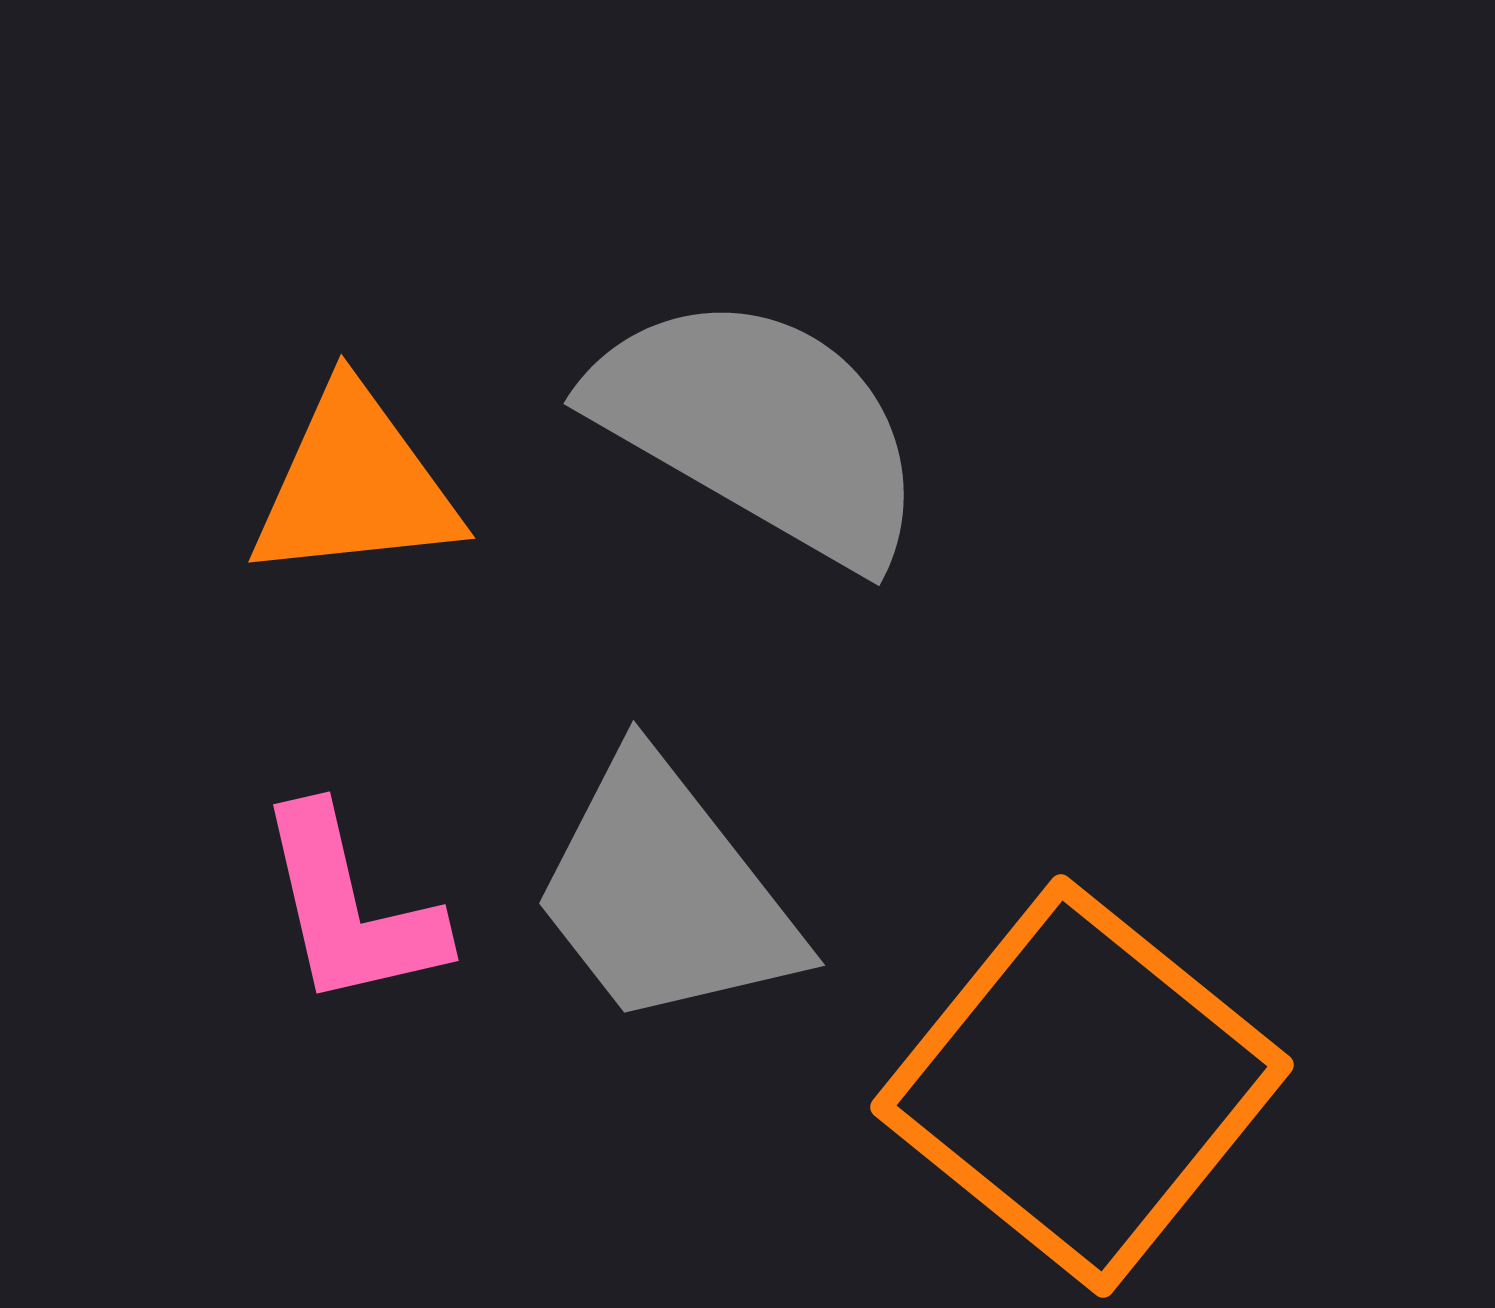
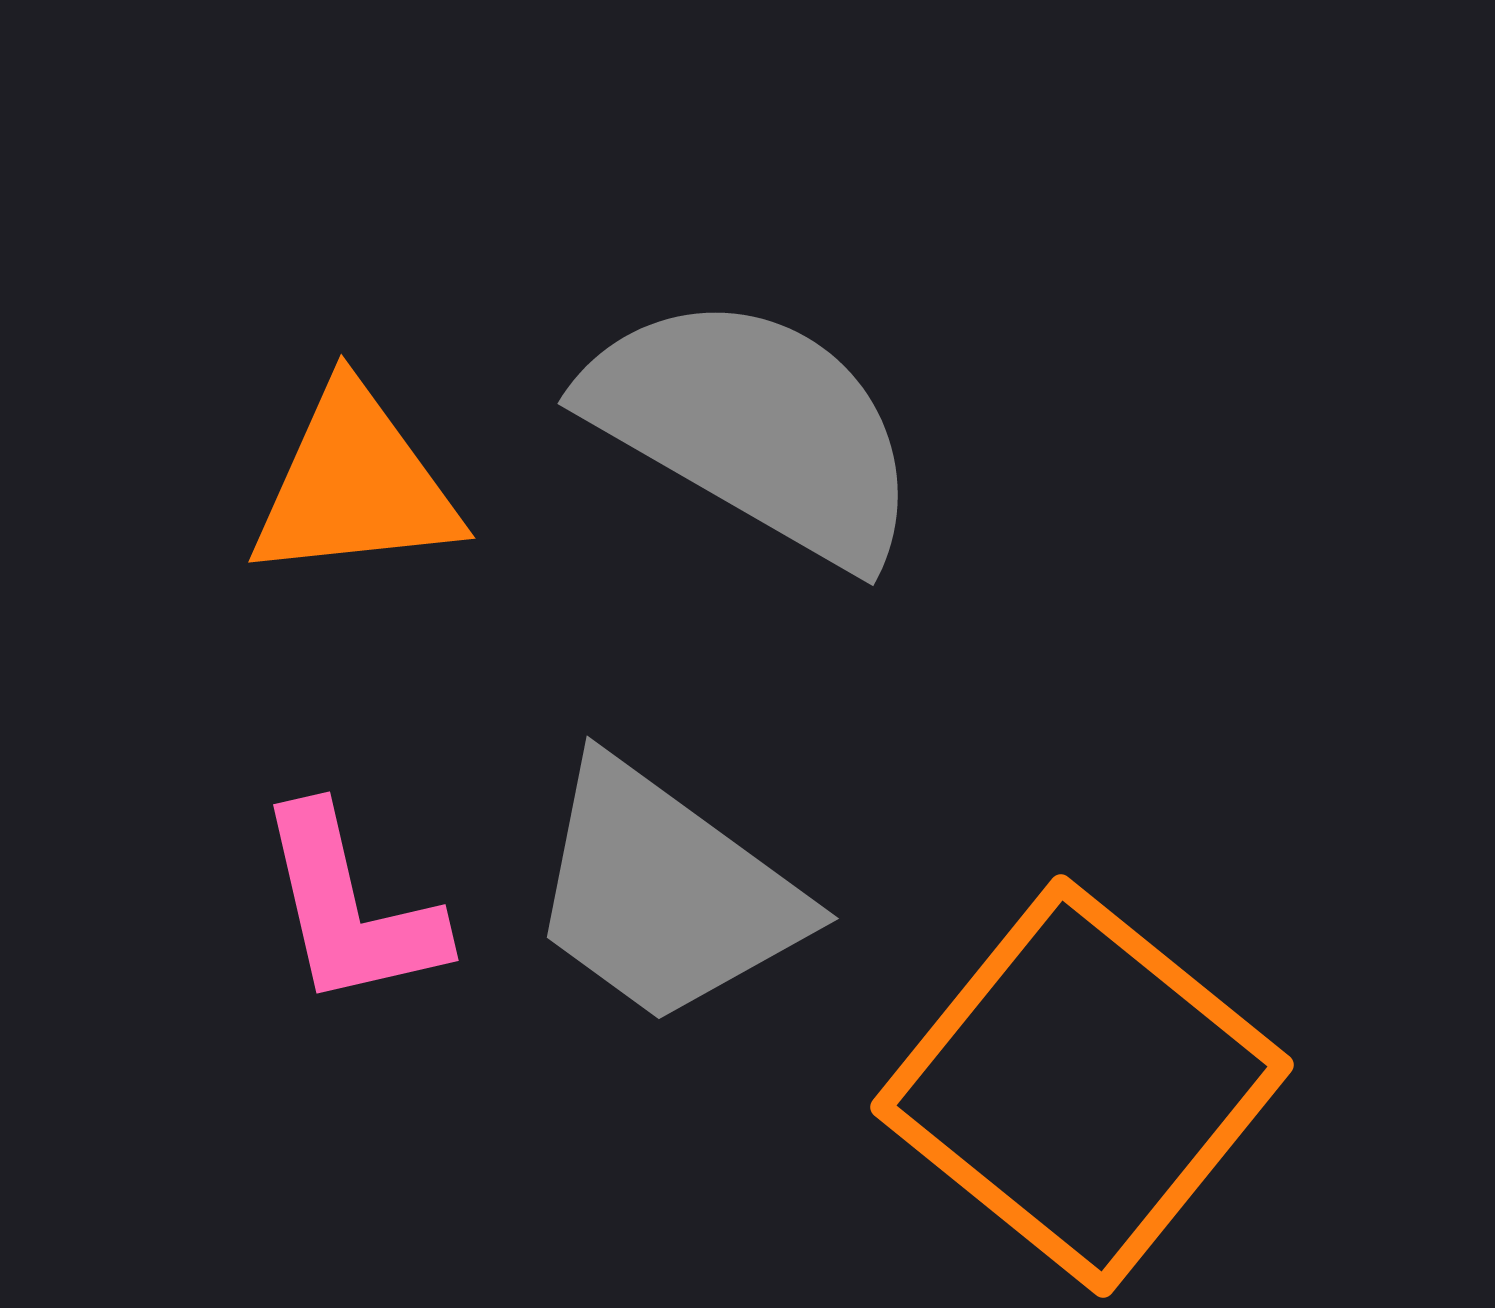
gray semicircle: moved 6 px left
gray trapezoid: rotated 16 degrees counterclockwise
